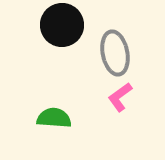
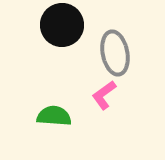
pink L-shape: moved 16 px left, 2 px up
green semicircle: moved 2 px up
